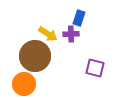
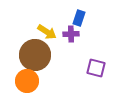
yellow arrow: moved 1 px left, 2 px up
brown circle: moved 1 px up
purple square: moved 1 px right
orange circle: moved 3 px right, 3 px up
